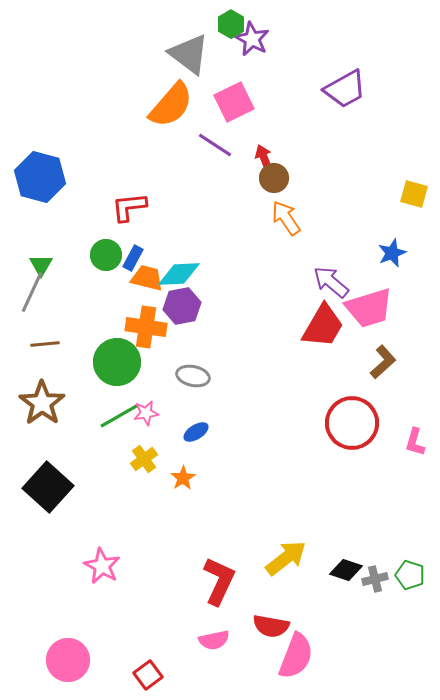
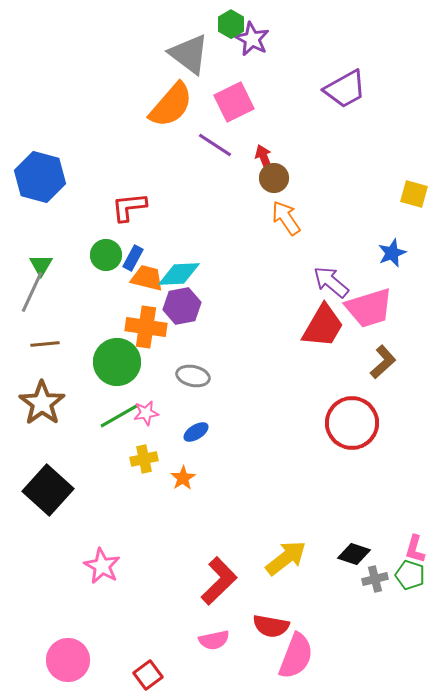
pink L-shape at (415, 442): moved 107 px down
yellow cross at (144, 459): rotated 24 degrees clockwise
black square at (48, 487): moved 3 px down
black diamond at (346, 570): moved 8 px right, 16 px up
red L-shape at (219, 581): rotated 21 degrees clockwise
